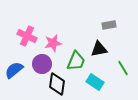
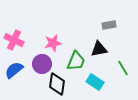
pink cross: moved 13 px left, 4 px down
